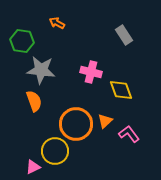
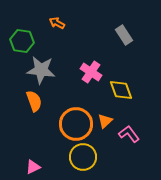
pink cross: rotated 20 degrees clockwise
yellow circle: moved 28 px right, 6 px down
